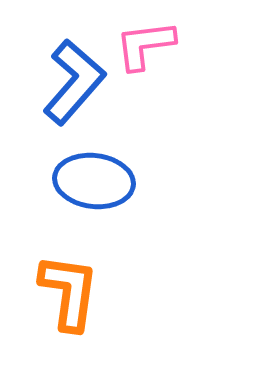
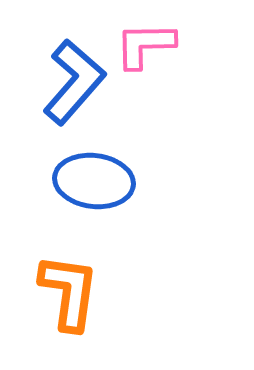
pink L-shape: rotated 6 degrees clockwise
